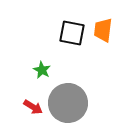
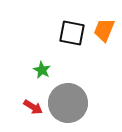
orange trapezoid: moved 1 px right; rotated 15 degrees clockwise
